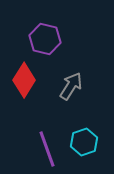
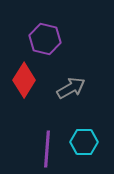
gray arrow: moved 2 px down; rotated 28 degrees clockwise
cyan hexagon: rotated 20 degrees clockwise
purple line: rotated 24 degrees clockwise
